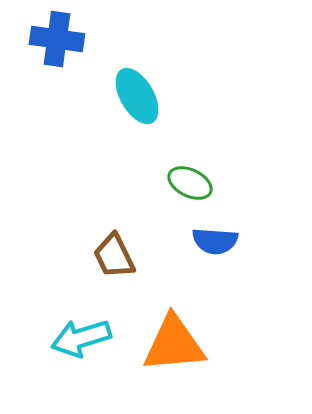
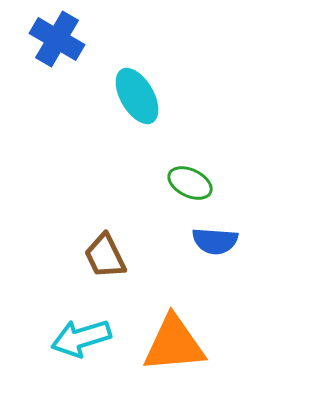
blue cross: rotated 22 degrees clockwise
brown trapezoid: moved 9 px left
